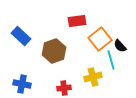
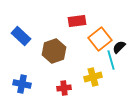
black semicircle: moved 1 px left, 1 px down; rotated 88 degrees clockwise
